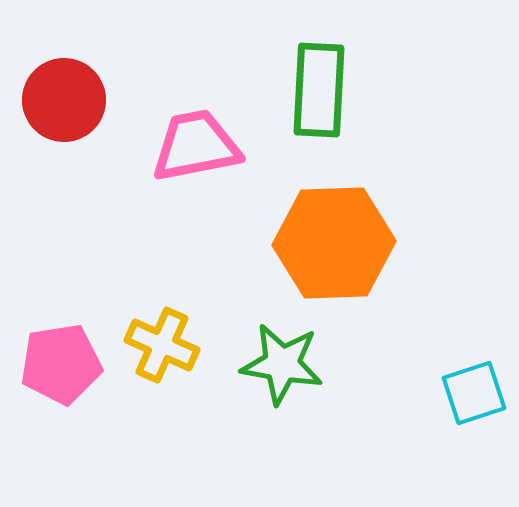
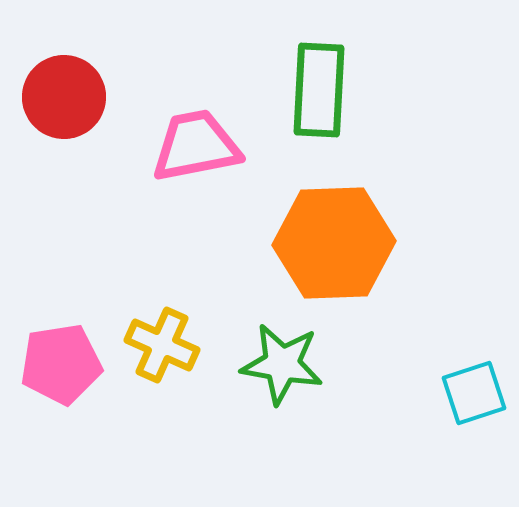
red circle: moved 3 px up
